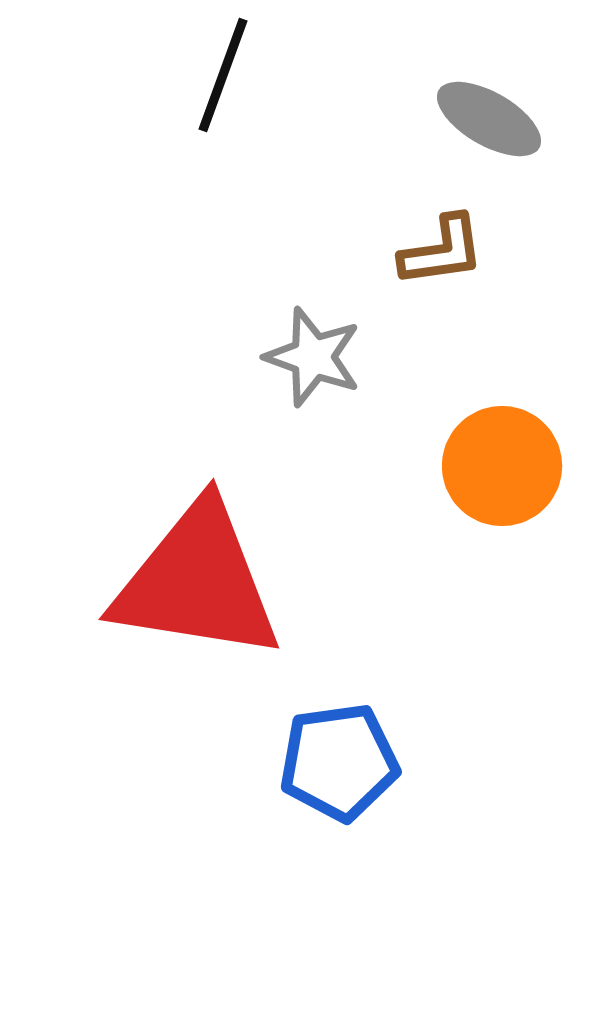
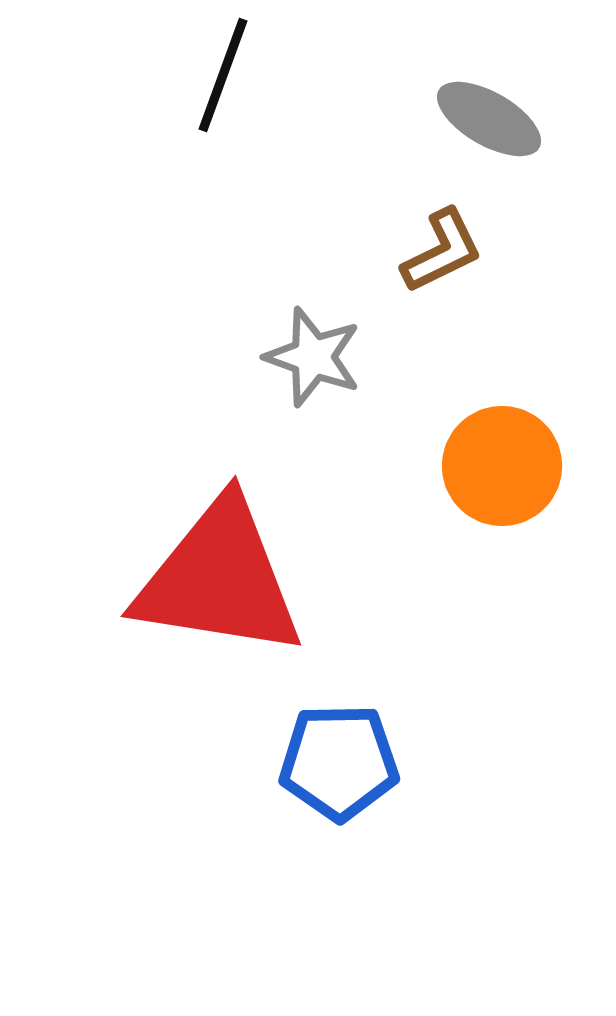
brown L-shape: rotated 18 degrees counterclockwise
red triangle: moved 22 px right, 3 px up
blue pentagon: rotated 7 degrees clockwise
